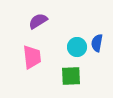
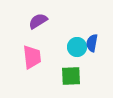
blue semicircle: moved 5 px left
